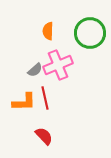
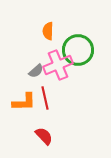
green circle: moved 12 px left, 17 px down
gray semicircle: moved 1 px right, 1 px down
